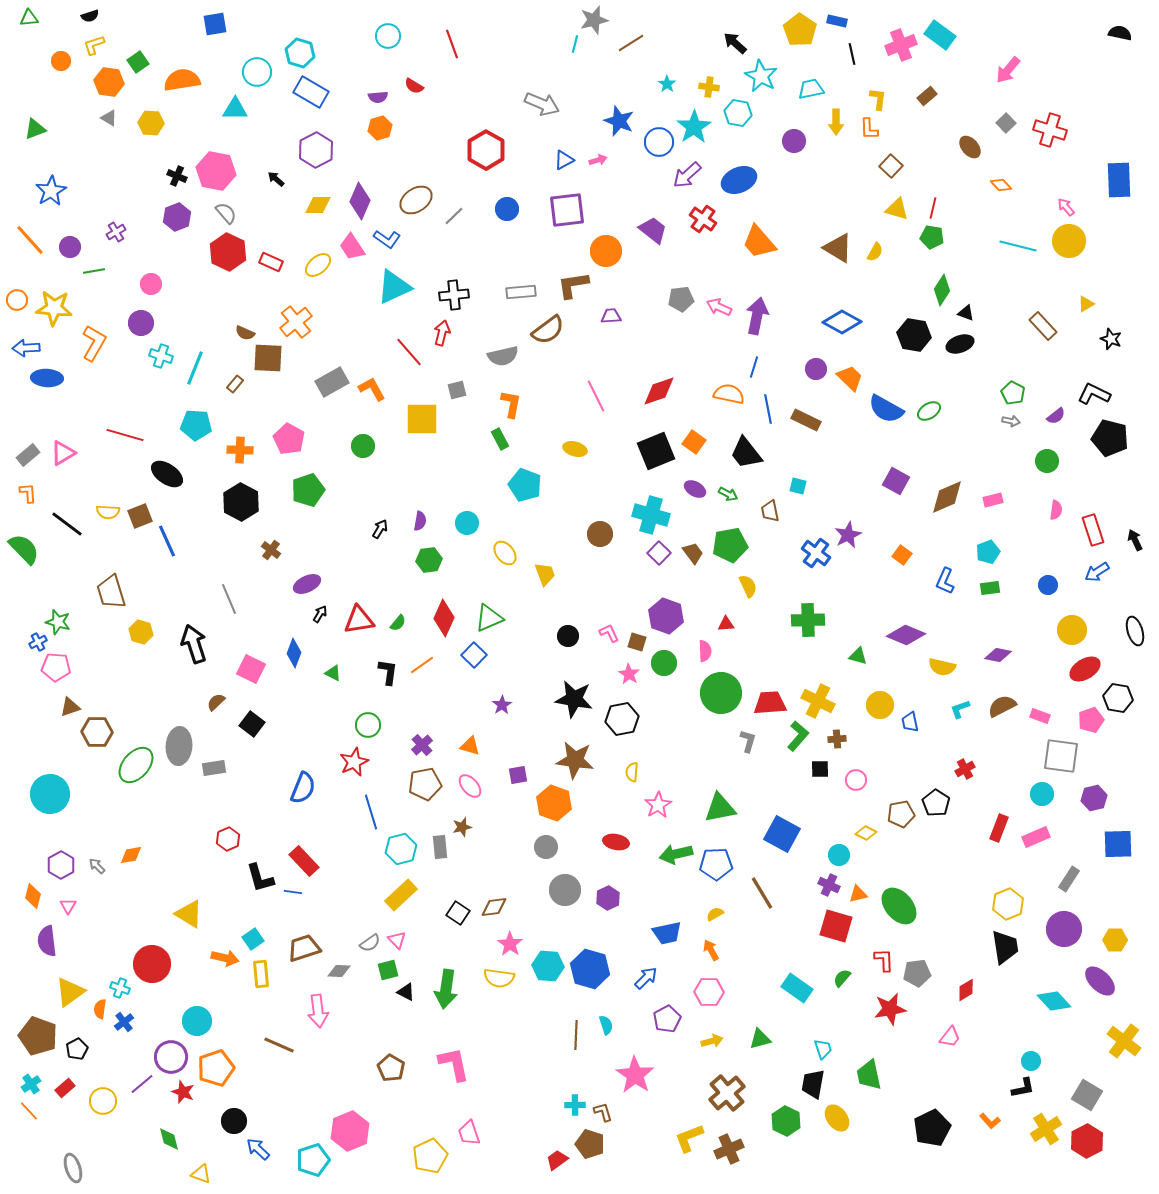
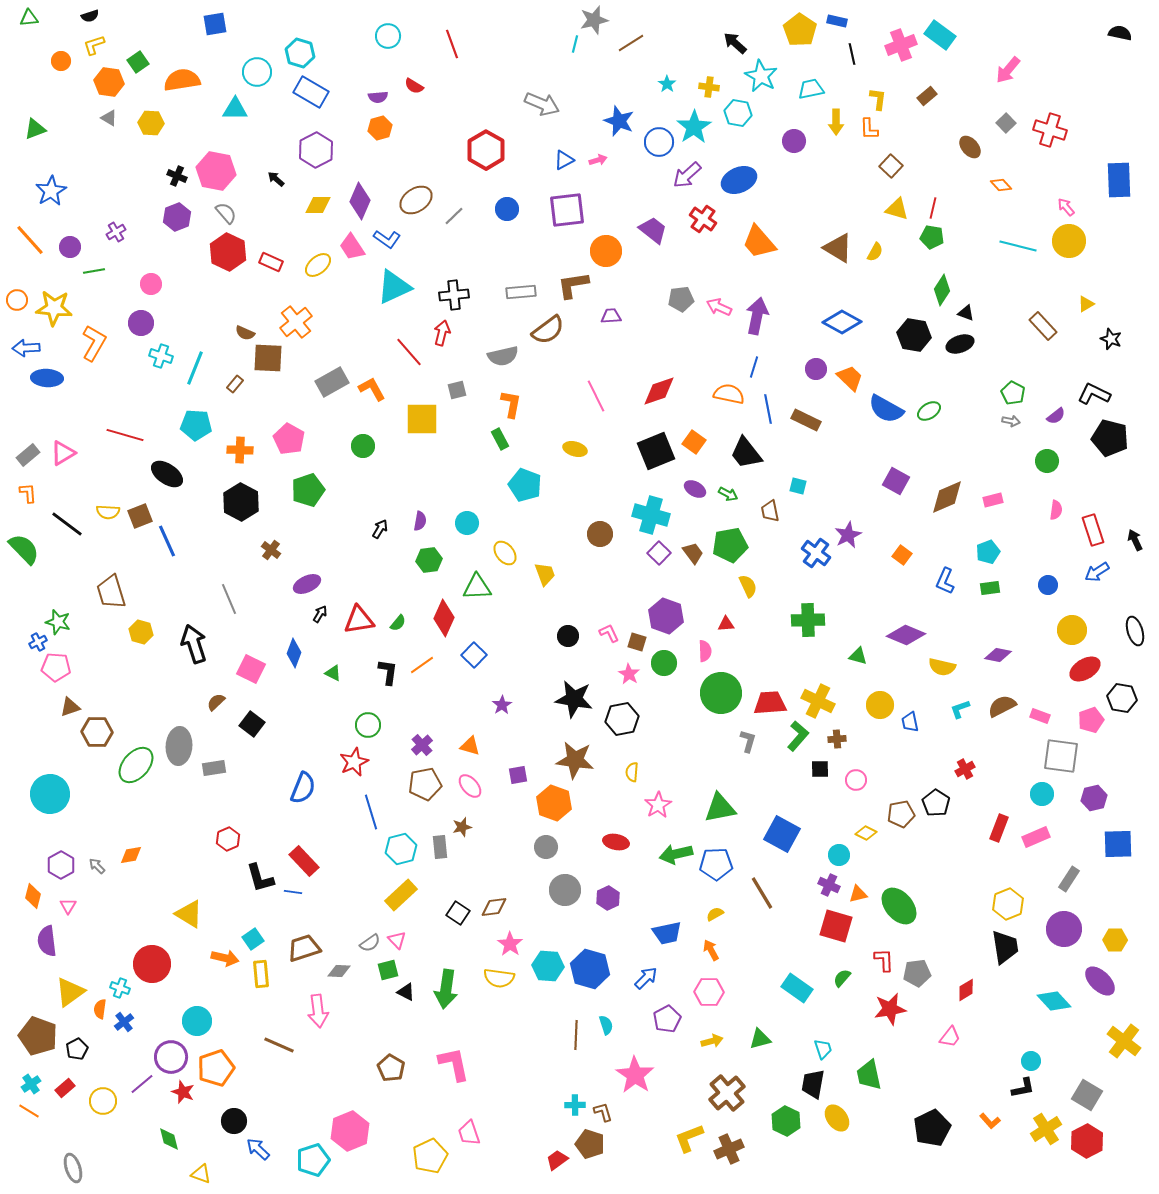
green triangle at (489, 618): moved 12 px left, 31 px up; rotated 20 degrees clockwise
black hexagon at (1118, 698): moved 4 px right
orange line at (29, 1111): rotated 15 degrees counterclockwise
